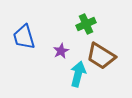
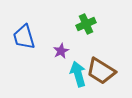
brown trapezoid: moved 15 px down
cyan arrow: rotated 30 degrees counterclockwise
